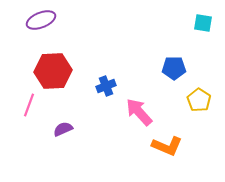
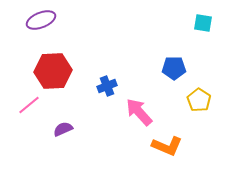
blue cross: moved 1 px right
pink line: rotated 30 degrees clockwise
